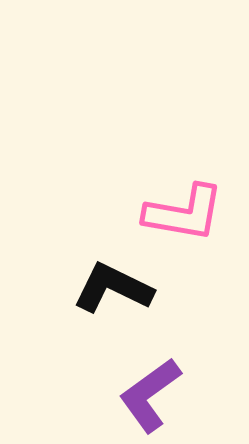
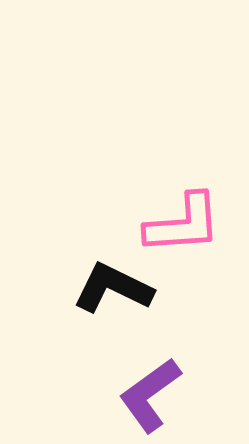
pink L-shape: moved 1 px left, 11 px down; rotated 14 degrees counterclockwise
